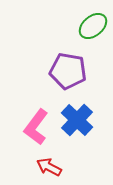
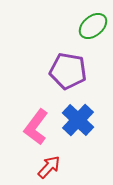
blue cross: moved 1 px right
red arrow: rotated 105 degrees clockwise
